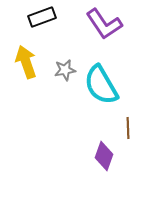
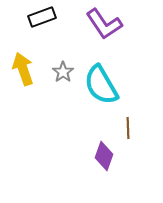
yellow arrow: moved 3 px left, 7 px down
gray star: moved 2 px left, 2 px down; rotated 25 degrees counterclockwise
